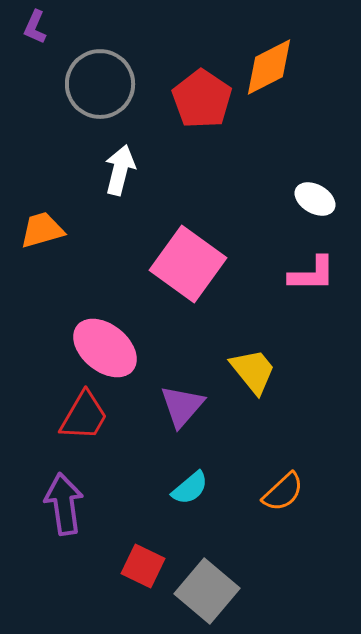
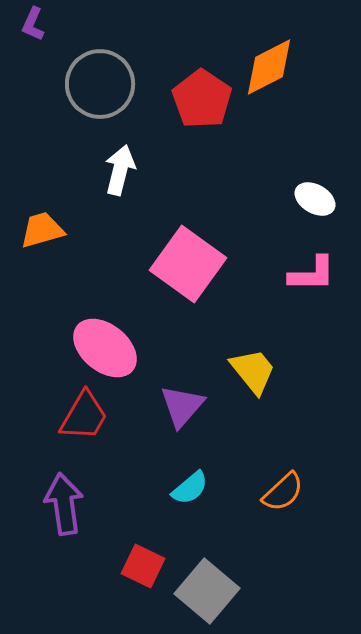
purple L-shape: moved 2 px left, 3 px up
